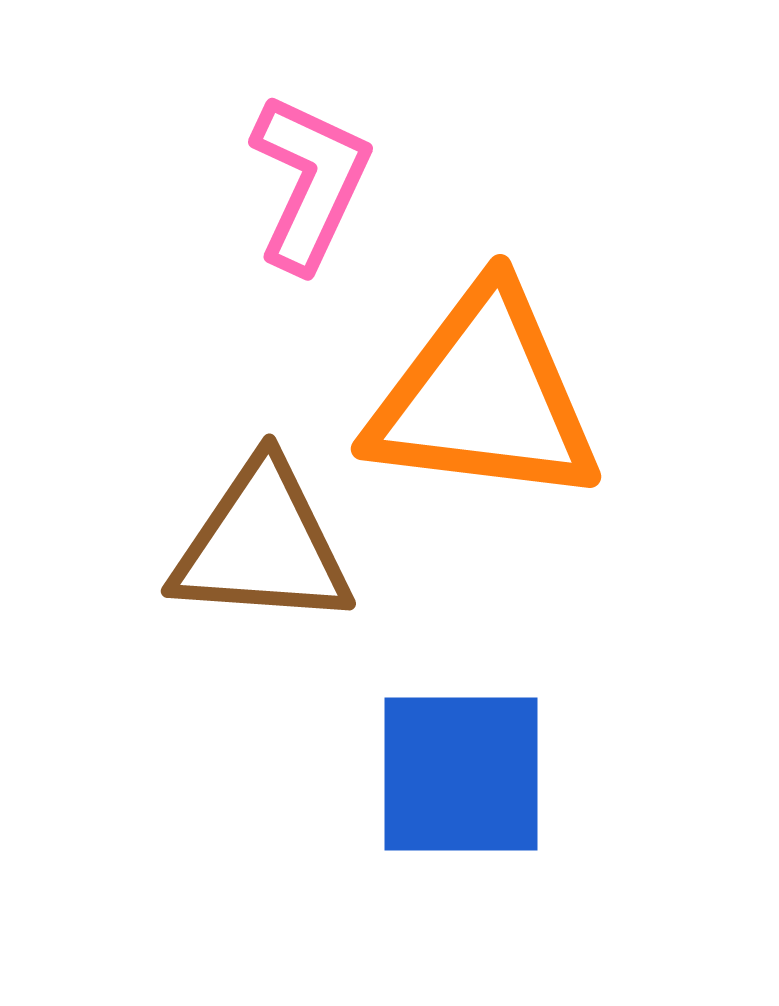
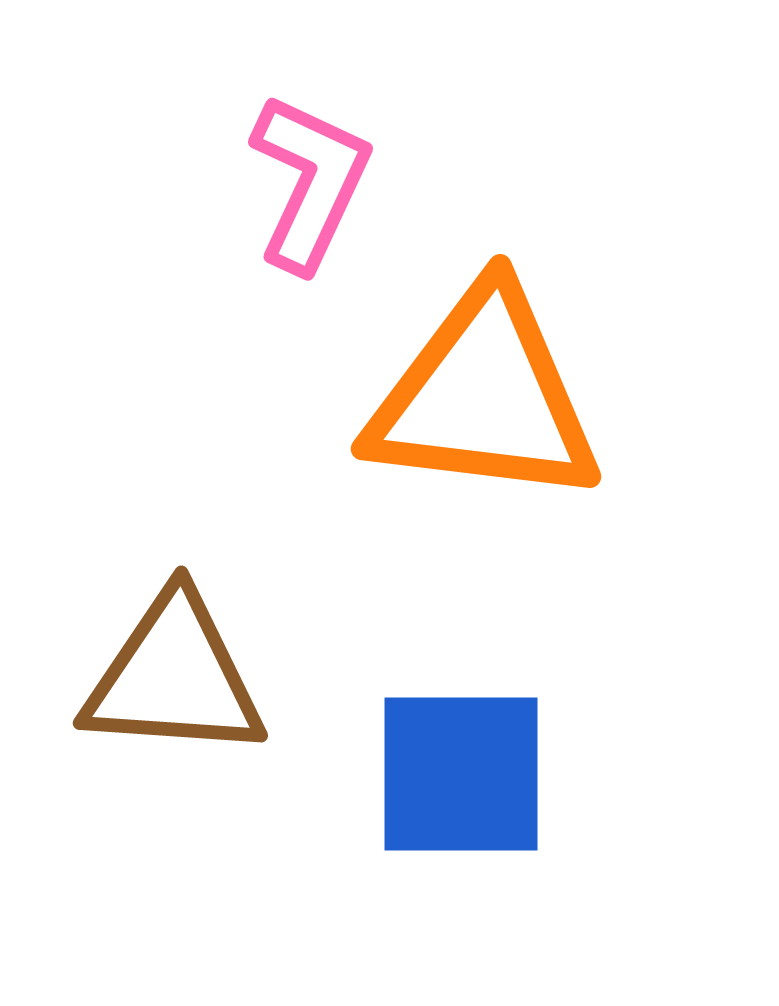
brown triangle: moved 88 px left, 132 px down
